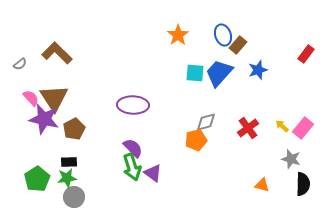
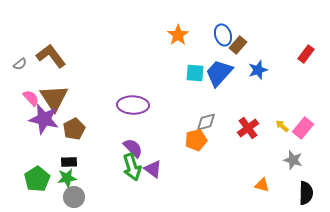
brown L-shape: moved 6 px left, 3 px down; rotated 8 degrees clockwise
gray star: moved 2 px right, 1 px down
purple triangle: moved 4 px up
black semicircle: moved 3 px right, 9 px down
